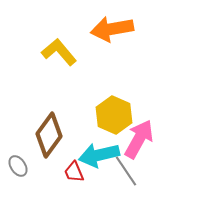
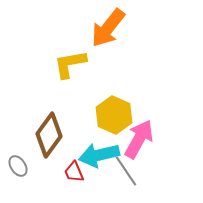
orange arrow: moved 4 px left, 1 px up; rotated 42 degrees counterclockwise
yellow L-shape: moved 11 px right, 12 px down; rotated 60 degrees counterclockwise
